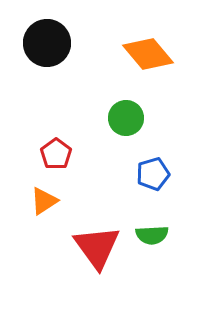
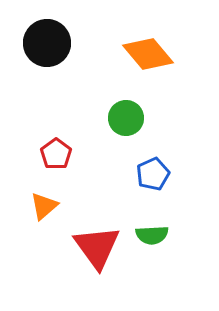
blue pentagon: rotated 8 degrees counterclockwise
orange triangle: moved 5 px down; rotated 8 degrees counterclockwise
